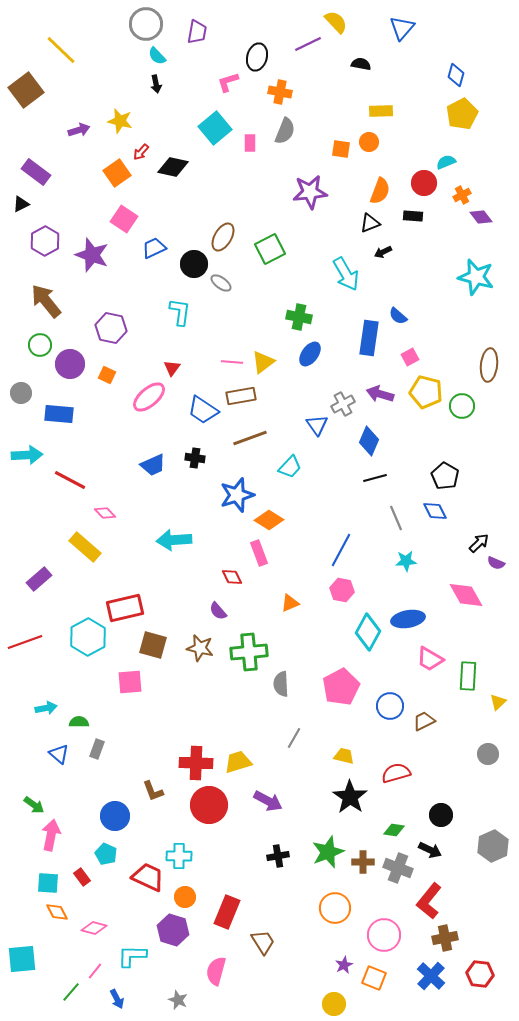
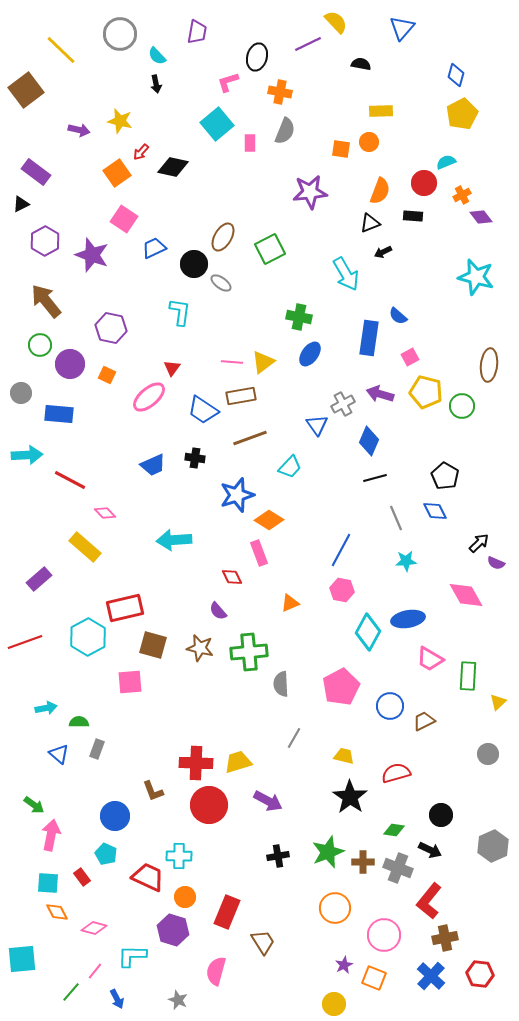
gray circle at (146, 24): moved 26 px left, 10 px down
cyan square at (215, 128): moved 2 px right, 4 px up
purple arrow at (79, 130): rotated 30 degrees clockwise
